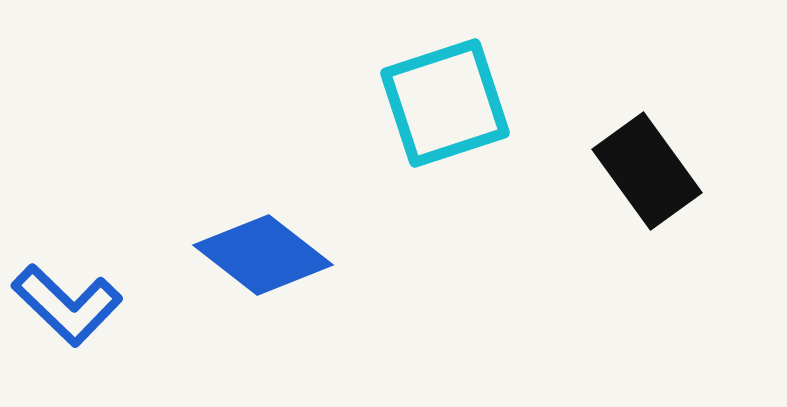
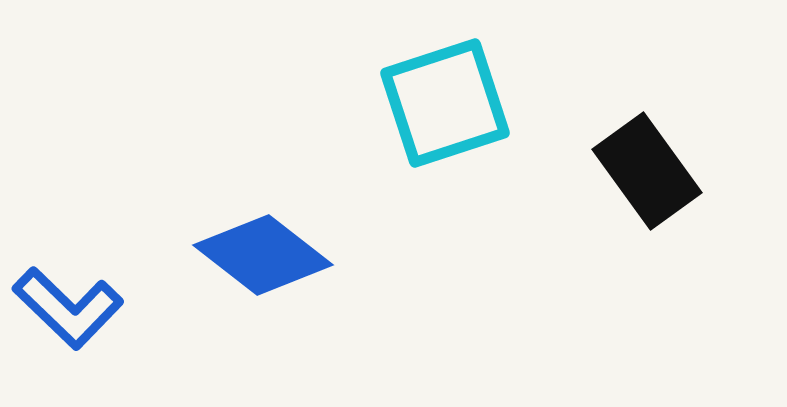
blue L-shape: moved 1 px right, 3 px down
